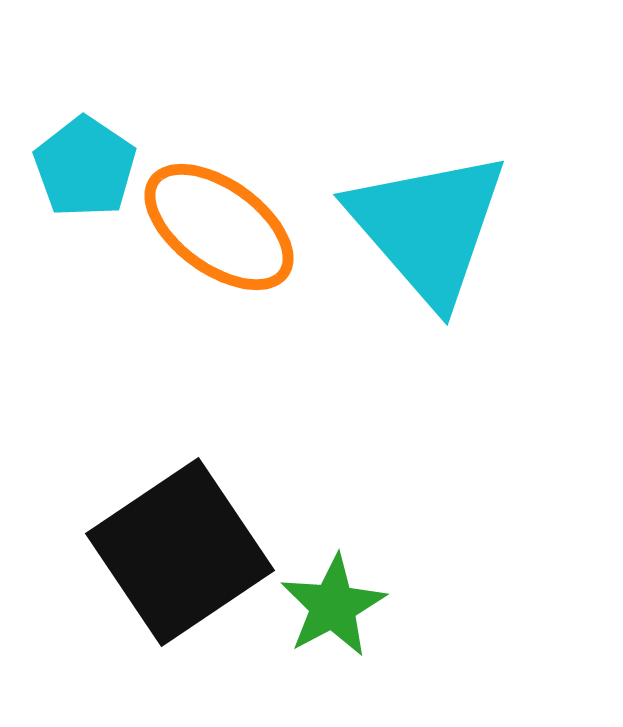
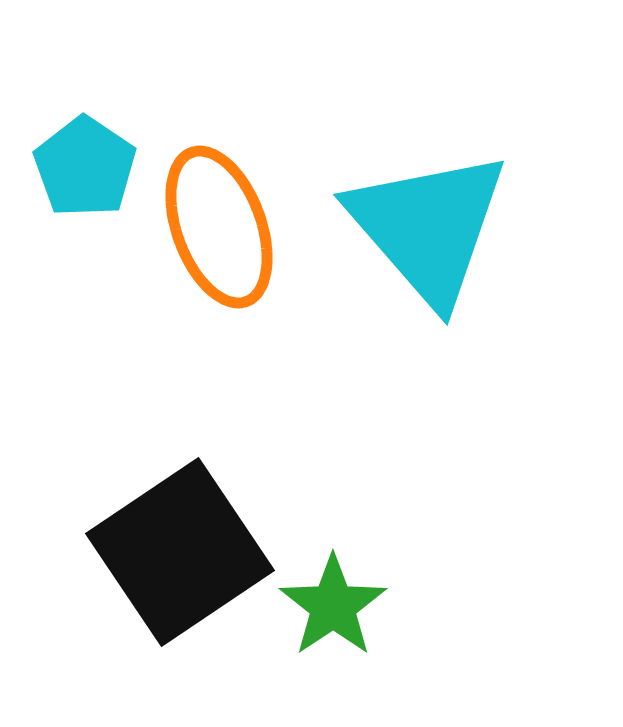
orange ellipse: rotated 34 degrees clockwise
green star: rotated 6 degrees counterclockwise
